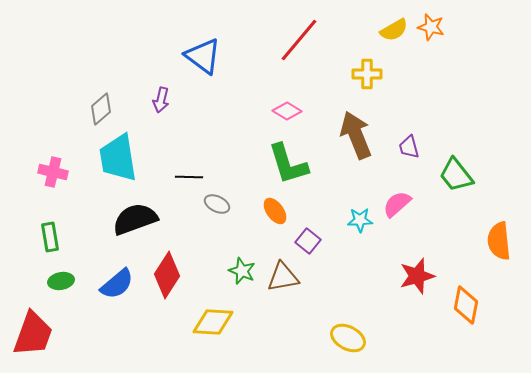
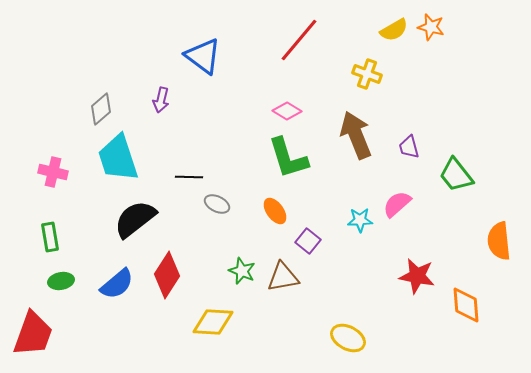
yellow cross: rotated 20 degrees clockwise
cyan trapezoid: rotated 9 degrees counterclockwise
green L-shape: moved 6 px up
black semicircle: rotated 18 degrees counterclockwise
red star: rotated 27 degrees clockwise
orange diamond: rotated 15 degrees counterclockwise
